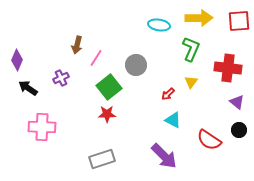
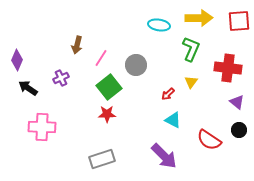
pink line: moved 5 px right
